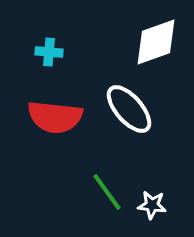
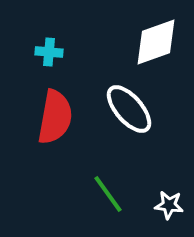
red semicircle: rotated 86 degrees counterclockwise
green line: moved 1 px right, 2 px down
white star: moved 17 px right
